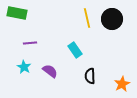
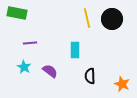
cyan rectangle: rotated 35 degrees clockwise
orange star: rotated 21 degrees counterclockwise
